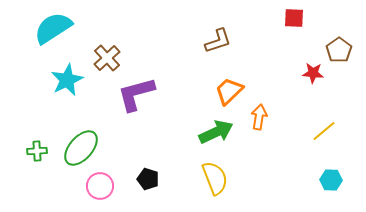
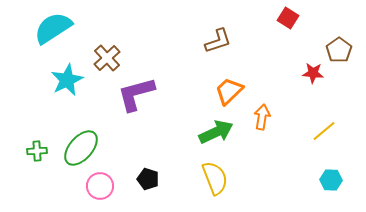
red square: moved 6 px left; rotated 30 degrees clockwise
orange arrow: moved 3 px right
